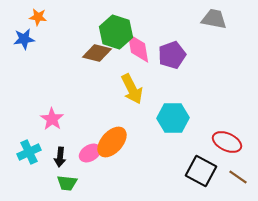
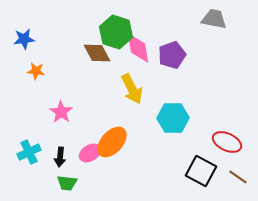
orange star: moved 2 px left, 54 px down
brown diamond: rotated 48 degrees clockwise
pink star: moved 9 px right, 7 px up
